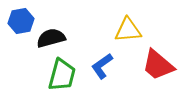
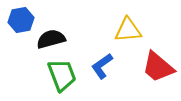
blue hexagon: moved 1 px up
black semicircle: moved 1 px down
red trapezoid: moved 2 px down
green trapezoid: rotated 36 degrees counterclockwise
